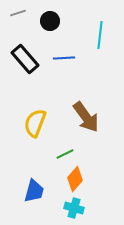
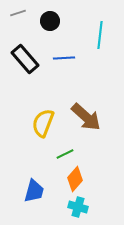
brown arrow: rotated 12 degrees counterclockwise
yellow semicircle: moved 8 px right
cyan cross: moved 4 px right, 1 px up
